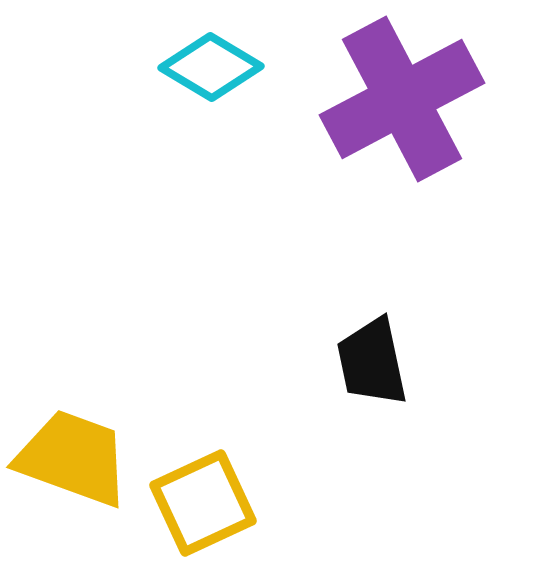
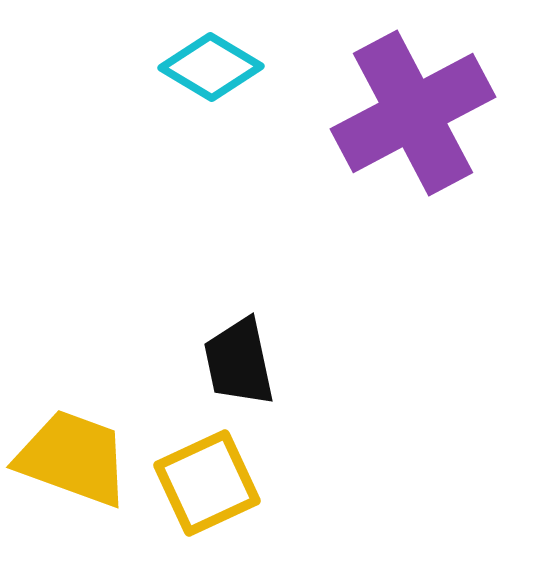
purple cross: moved 11 px right, 14 px down
black trapezoid: moved 133 px left
yellow square: moved 4 px right, 20 px up
